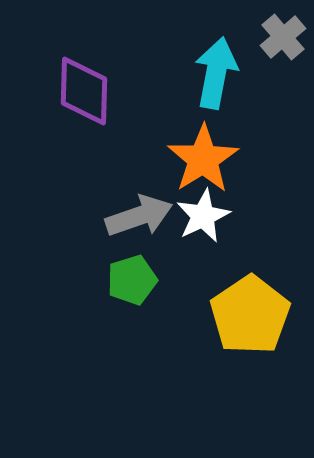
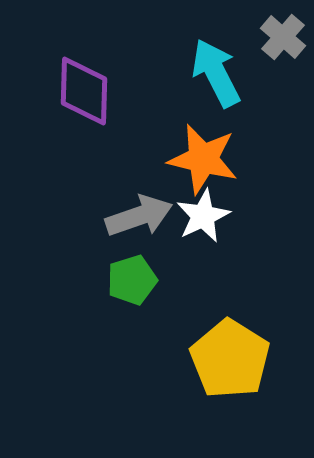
gray cross: rotated 9 degrees counterclockwise
cyan arrow: rotated 38 degrees counterclockwise
orange star: rotated 26 degrees counterclockwise
yellow pentagon: moved 20 px left, 44 px down; rotated 6 degrees counterclockwise
